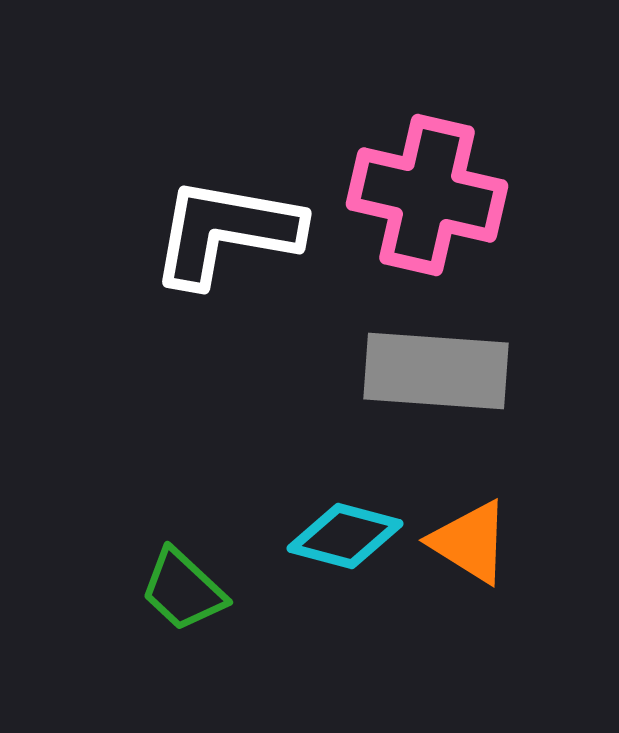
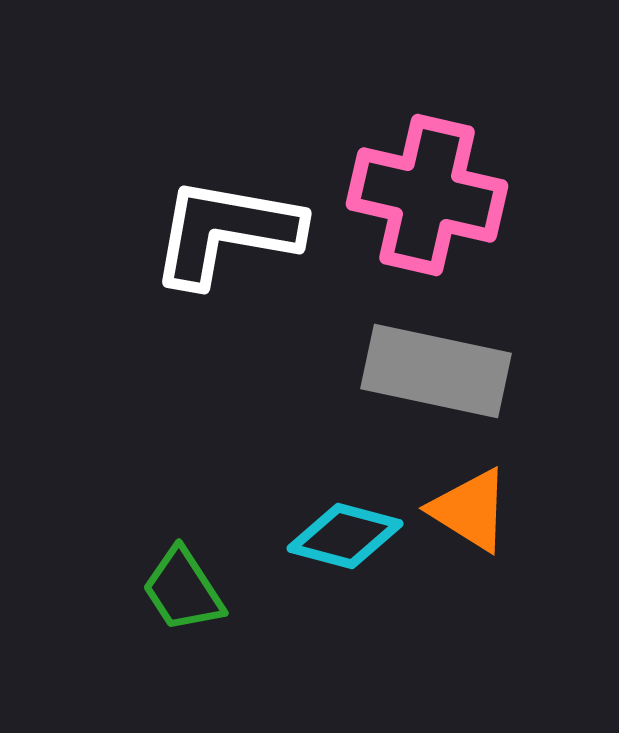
gray rectangle: rotated 8 degrees clockwise
orange triangle: moved 32 px up
green trapezoid: rotated 14 degrees clockwise
